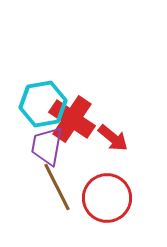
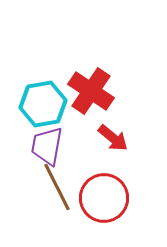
red cross: moved 19 px right, 28 px up
red circle: moved 3 px left
